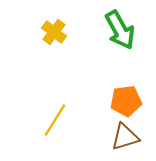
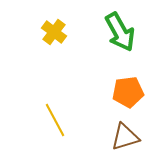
green arrow: moved 2 px down
orange pentagon: moved 2 px right, 9 px up
yellow line: rotated 60 degrees counterclockwise
